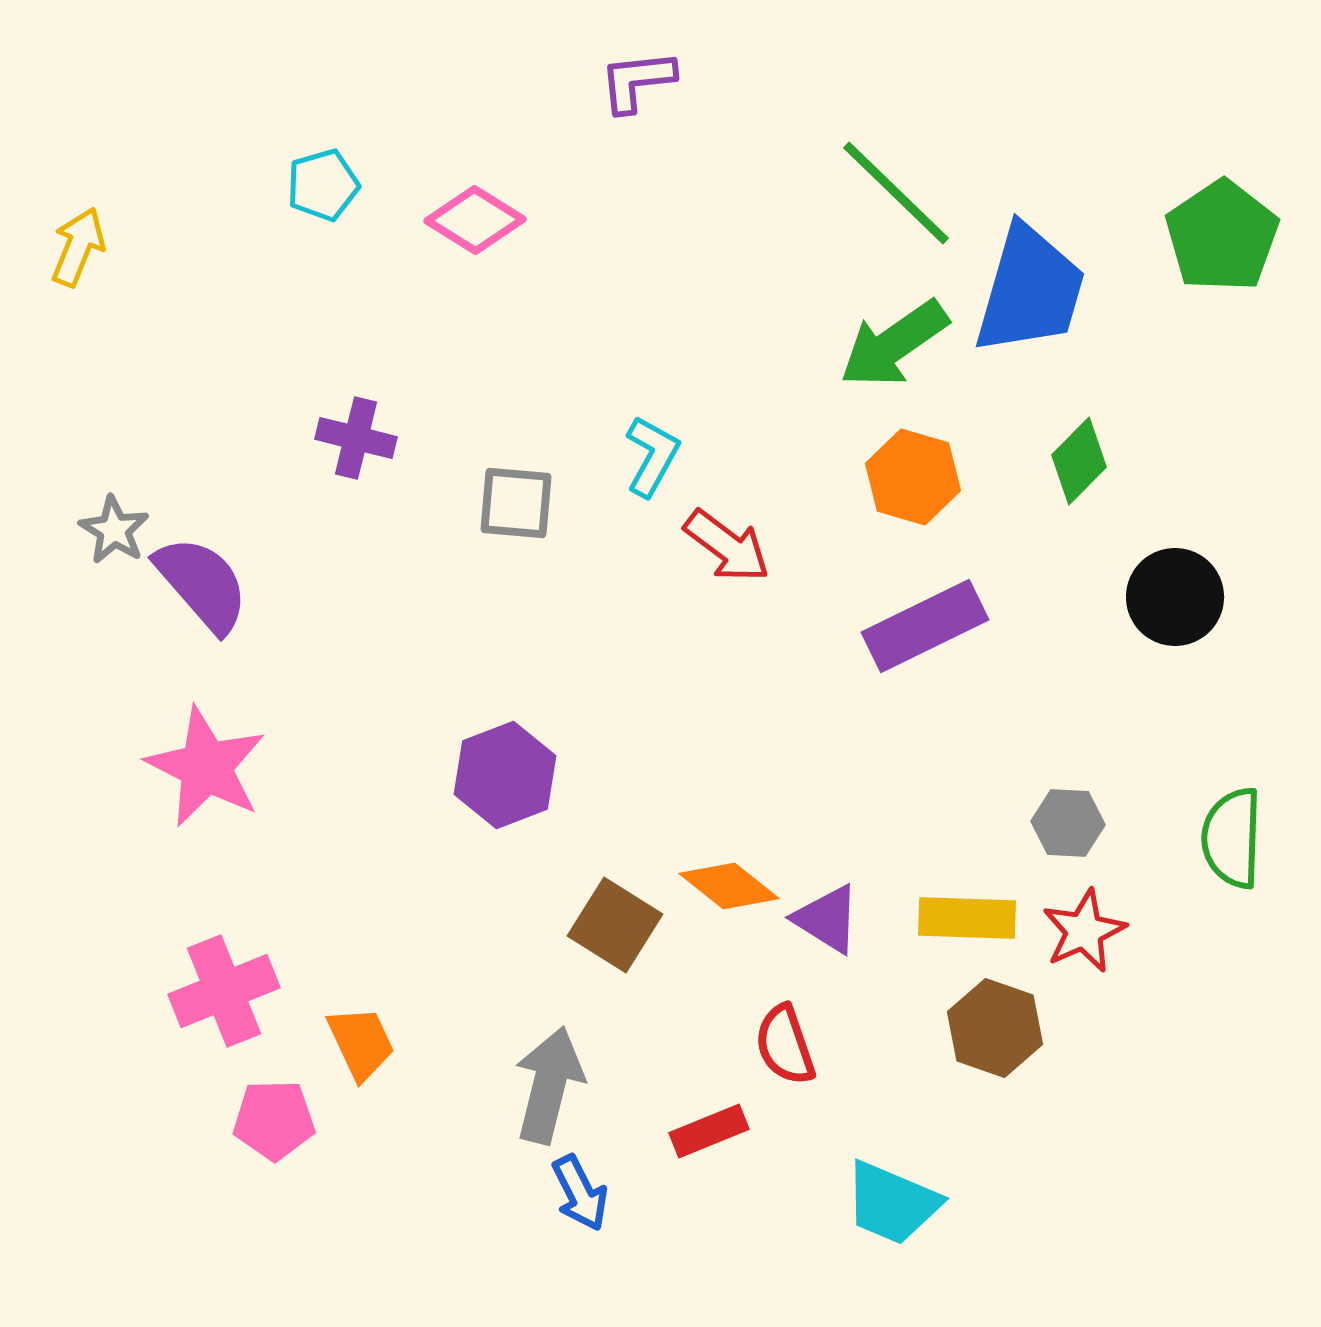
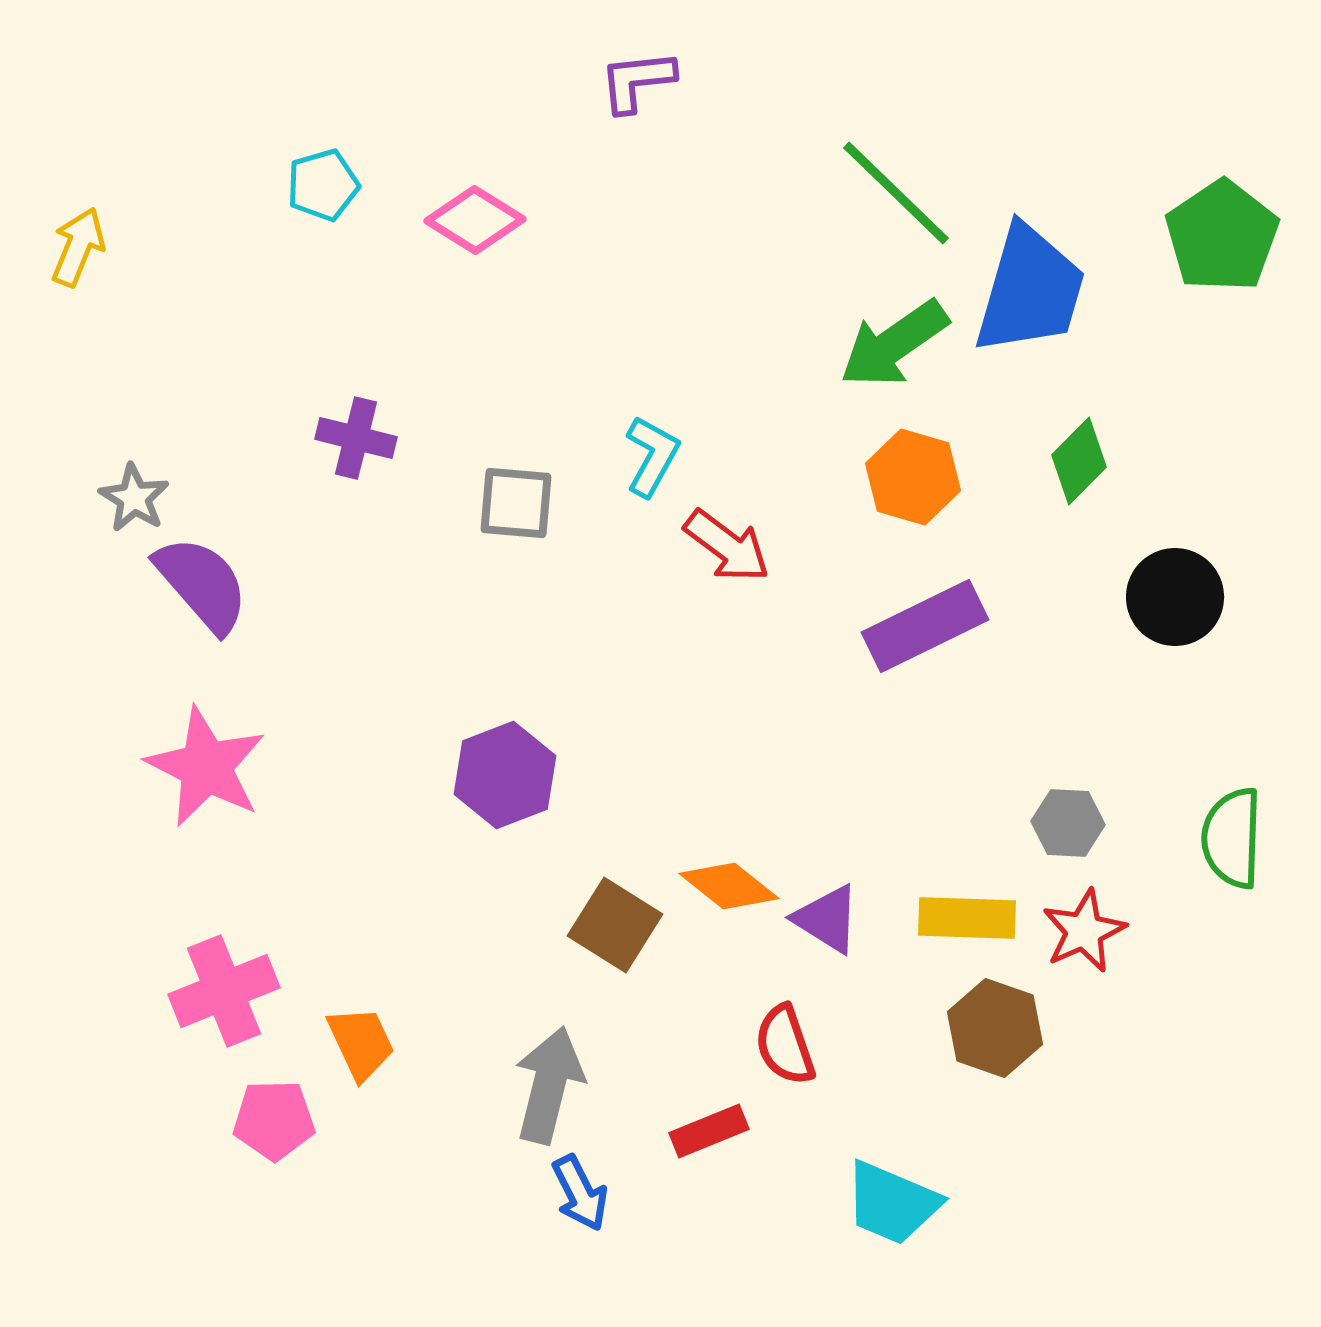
gray star: moved 20 px right, 32 px up
